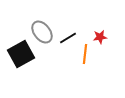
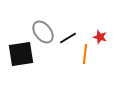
gray ellipse: moved 1 px right
red star: rotated 24 degrees clockwise
black square: rotated 20 degrees clockwise
